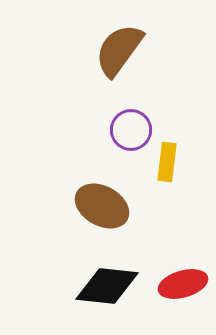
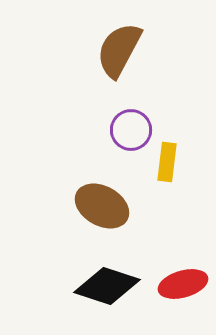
brown semicircle: rotated 8 degrees counterclockwise
black diamond: rotated 12 degrees clockwise
